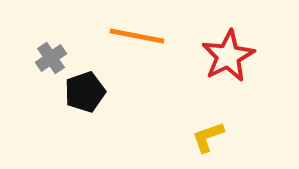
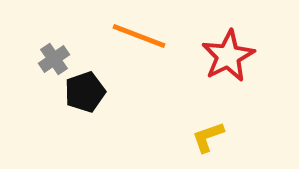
orange line: moved 2 px right; rotated 10 degrees clockwise
gray cross: moved 3 px right, 1 px down
